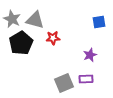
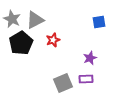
gray triangle: rotated 42 degrees counterclockwise
red star: moved 2 px down; rotated 16 degrees counterclockwise
purple star: moved 3 px down
gray square: moved 1 px left
